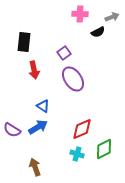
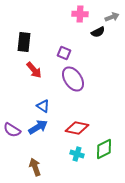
purple square: rotated 32 degrees counterclockwise
red arrow: rotated 30 degrees counterclockwise
red diamond: moved 5 px left, 1 px up; rotated 35 degrees clockwise
